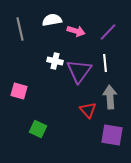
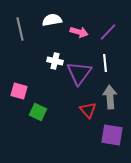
pink arrow: moved 3 px right, 1 px down
purple triangle: moved 2 px down
green square: moved 17 px up
